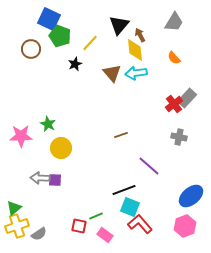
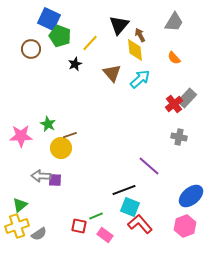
cyan arrow: moved 4 px right, 6 px down; rotated 145 degrees clockwise
brown line: moved 51 px left
gray arrow: moved 1 px right, 2 px up
green triangle: moved 6 px right, 3 px up
